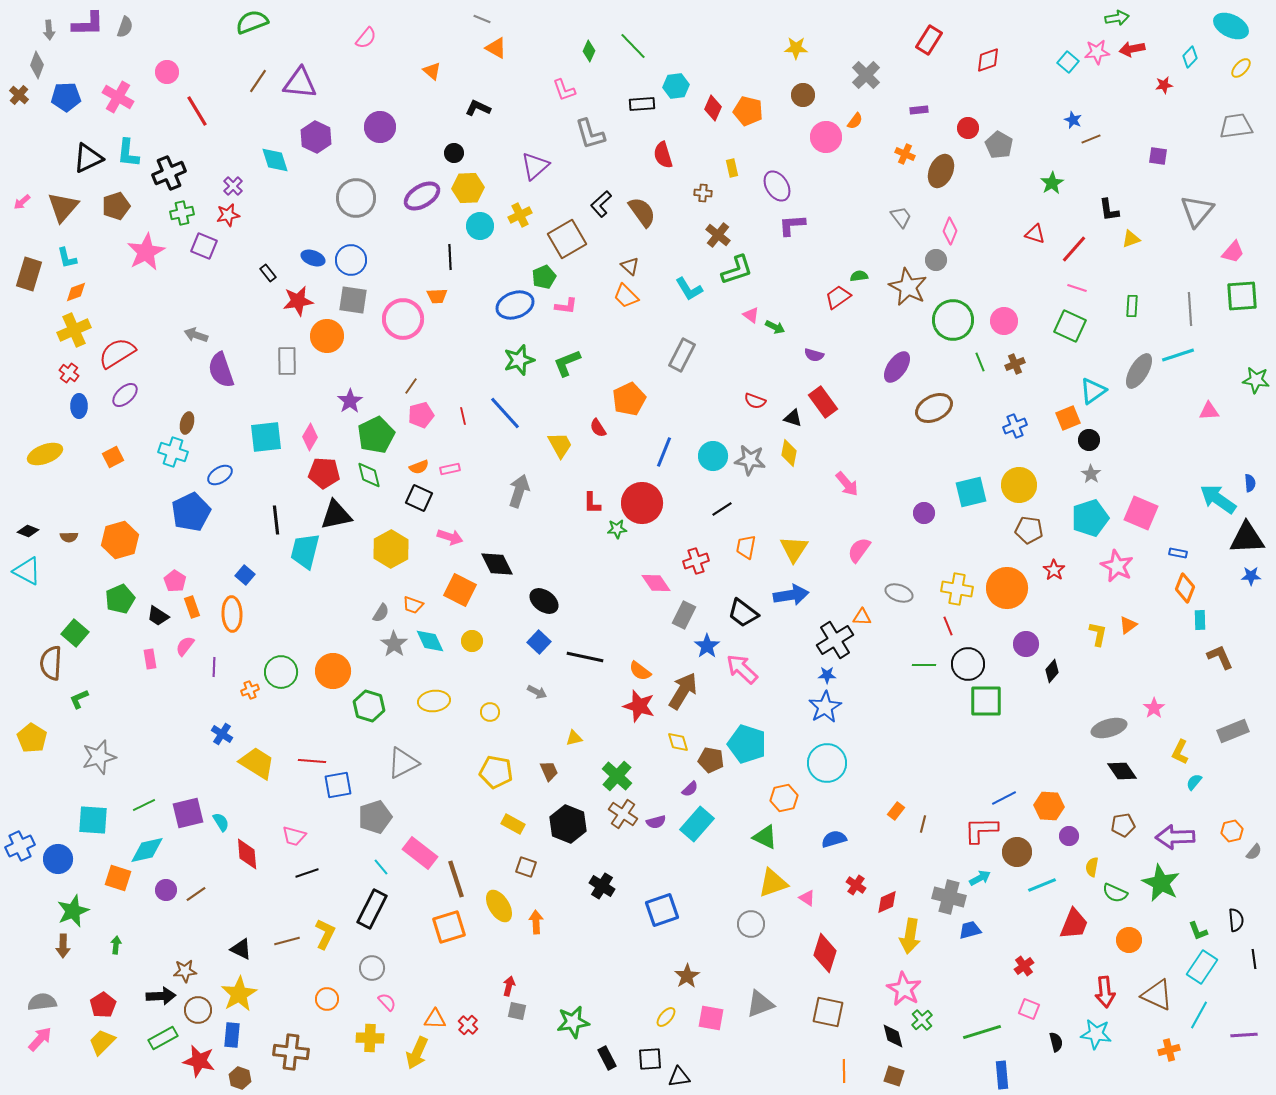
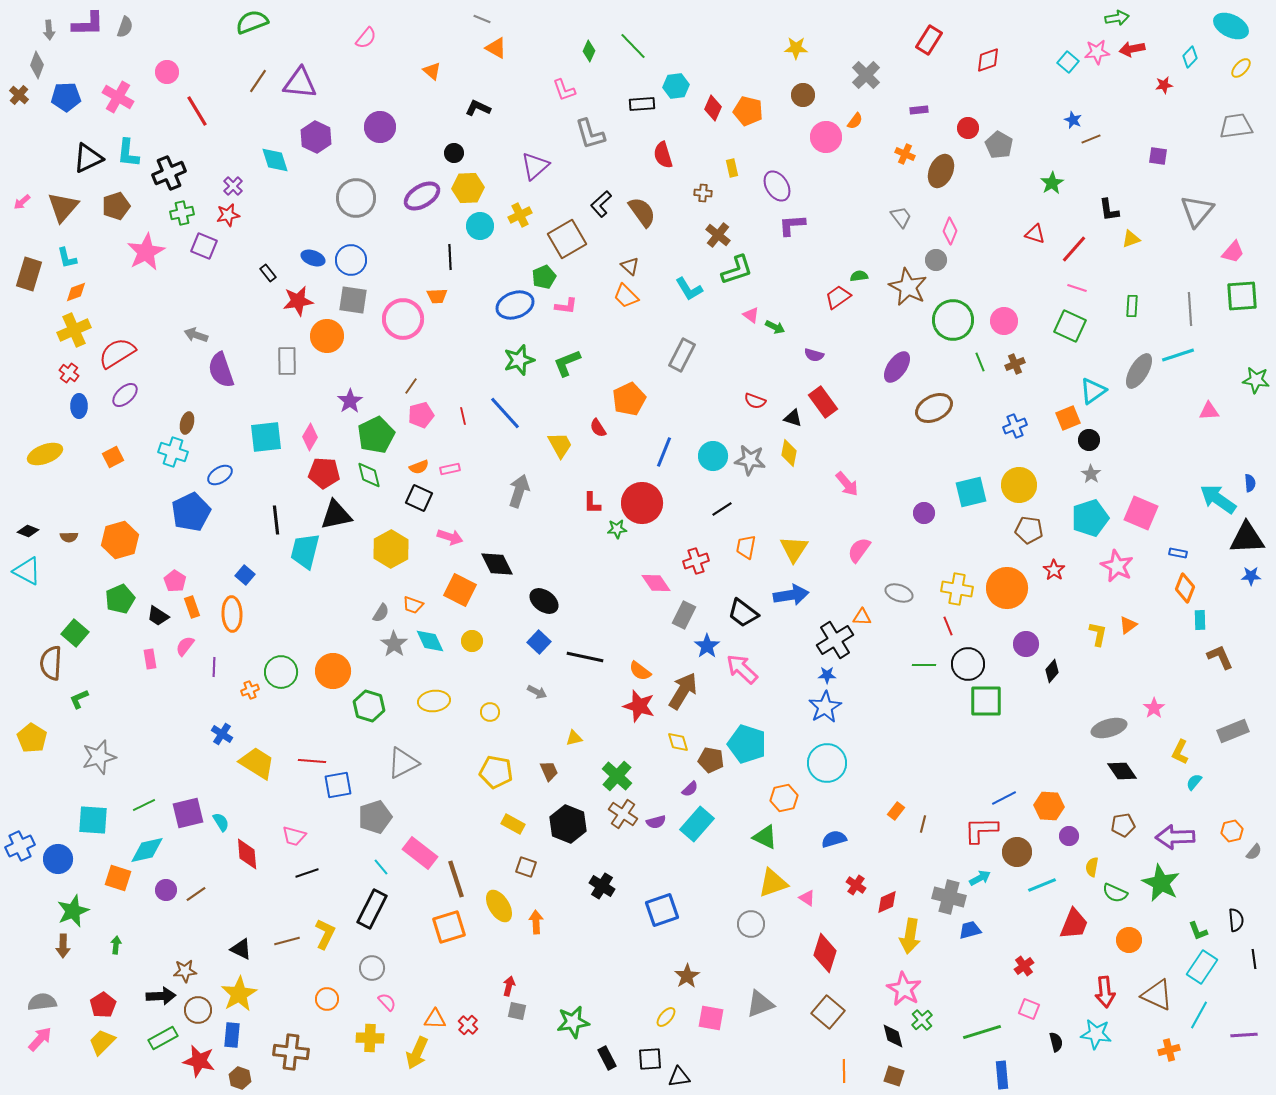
brown square at (828, 1012): rotated 28 degrees clockwise
